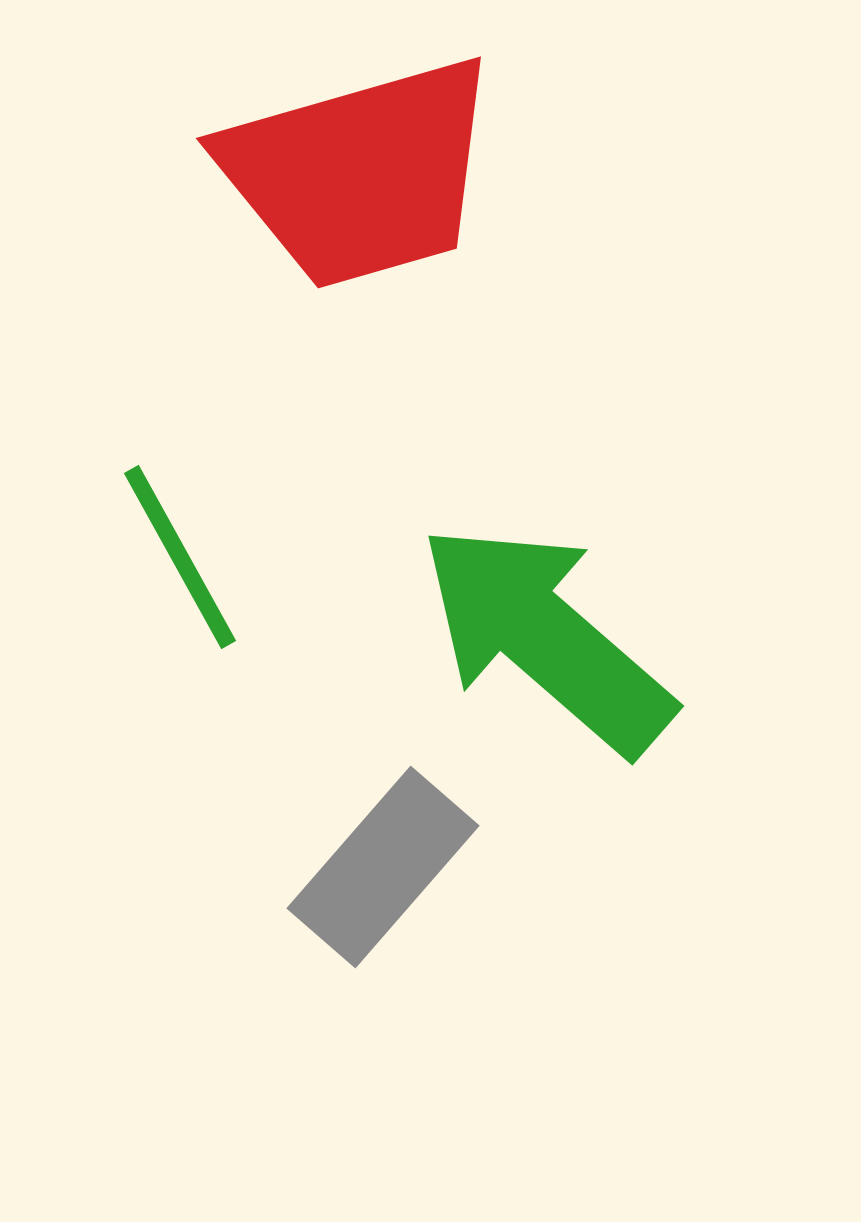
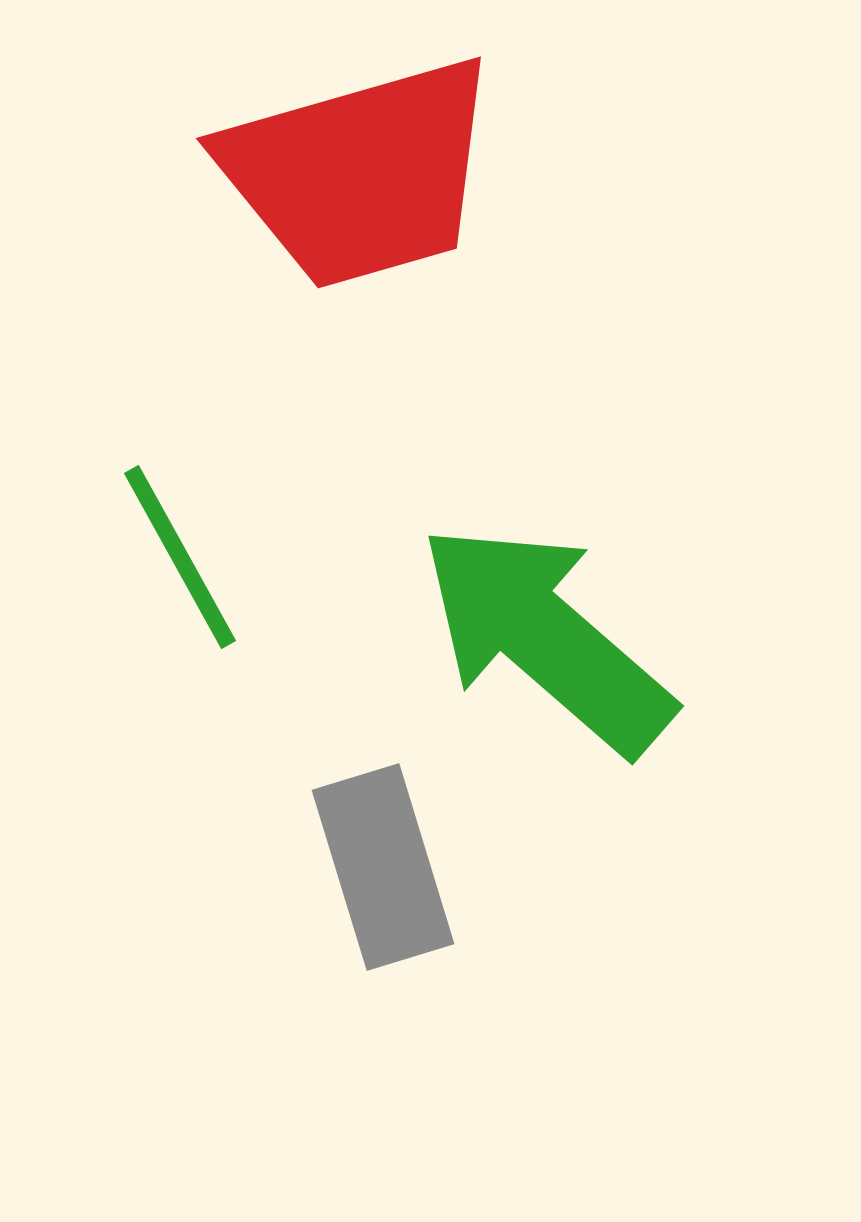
gray rectangle: rotated 58 degrees counterclockwise
